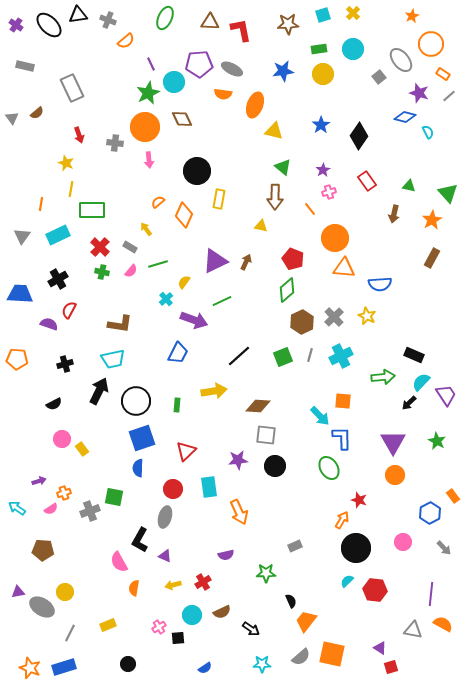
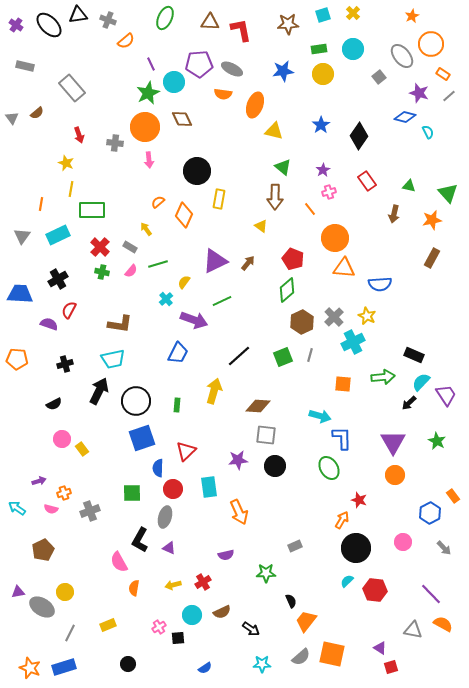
gray ellipse at (401, 60): moved 1 px right, 4 px up
gray rectangle at (72, 88): rotated 16 degrees counterclockwise
orange star at (432, 220): rotated 18 degrees clockwise
yellow triangle at (261, 226): rotated 24 degrees clockwise
brown arrow at (246, 262): moved 2 px right, 1 px down; rotated 14 degrees clockwise
cyan cross at (341, 356): moved 12 px right, 14 px up
yellow arrow at (214, 391): rotated 65 degrees counterclockwise
orange square at (343, 401): moved 17 px up
cyan arrow at (320, 416): rotated 30 degrees counterclockwise
blue semicircle at (138, 468): moved 20 px right
green square at (114, 497): moved 18 px right, 4 px up; rotated 12 degrees counterclockwise
pink semicircle at (51, 509): rotated 48 degrees clockwise
brown pentagon at (43, 550): rotated 30 degrees counterclockwise
purple triangle at (165, 556): moved 4 px right, 8 px up
purple line at (431, 594): rotated 50 degrees counterclockwise
